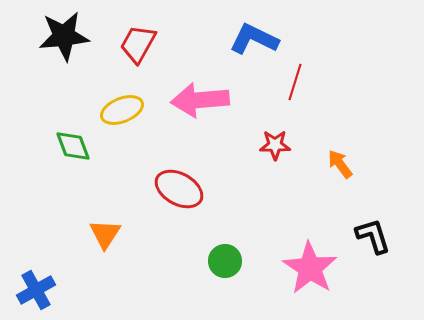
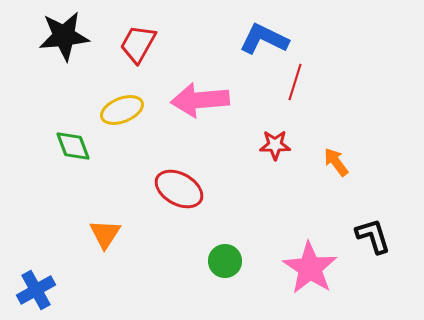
blue L-shape: moved 10 px right
orange arrow: moved 4 px left, 2 px up
